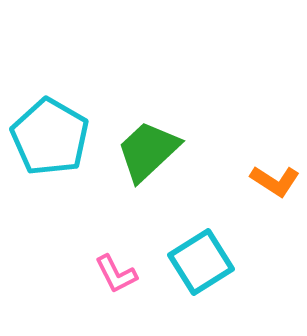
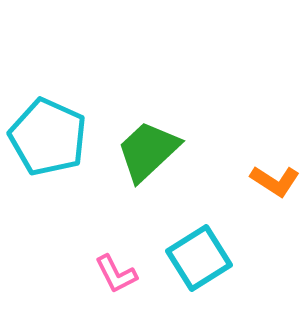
cyan pentagon: moved 2 px left; rotated 6 degrees counterclockwise
cyan square: moved 2 px left, 4 px up
